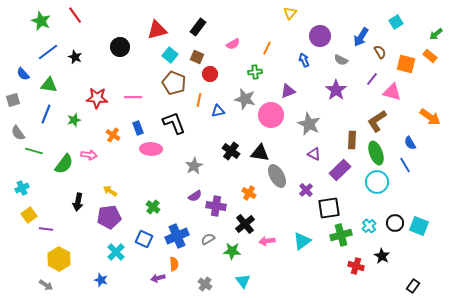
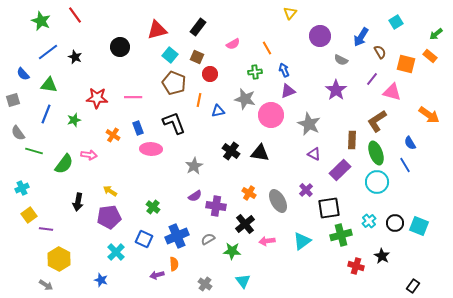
orange line at (267, 48): rotated 56 degrees counterclockwise
blue arrow at (304, 60): moved 20 px left, 10 px down
orange arrow at (430, 117): moved 1 px left, 2 px up
gray ellipse at (277, 176): moved 1 px right, 25 px down
cyan cross at (369, 226): moved 5 px up
purple arrow at (158, 278): moved 1 px left, 3 px up
